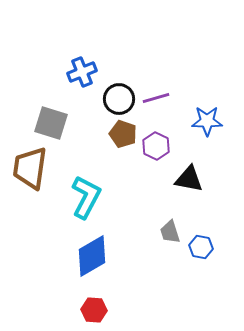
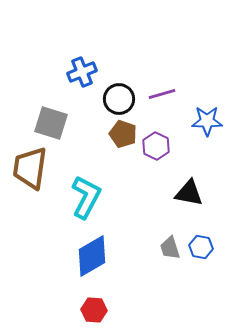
purple line: moved 6 px right, 4 px up
black triangle: moved 14 px down
gray trapezoid: moved 16 px down
